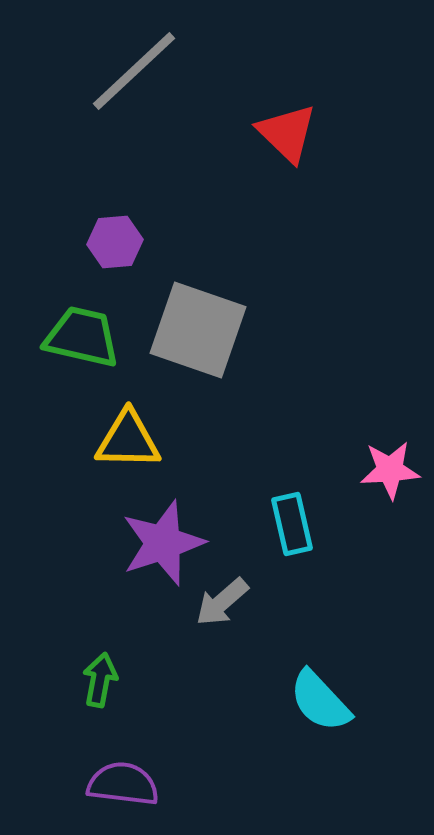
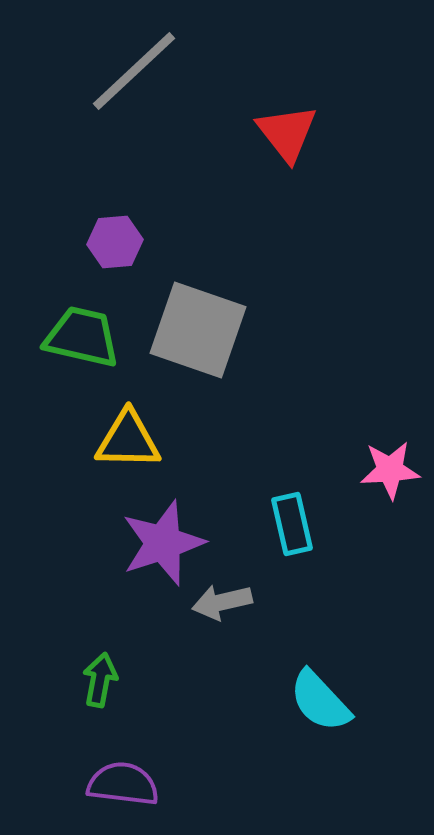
red triangle: rotated 8 degrees clockwise
gray arrow: rotated 28 degrees clockwise
